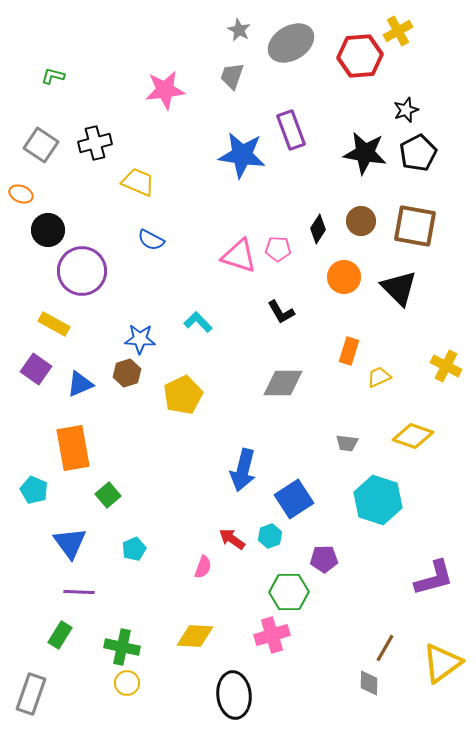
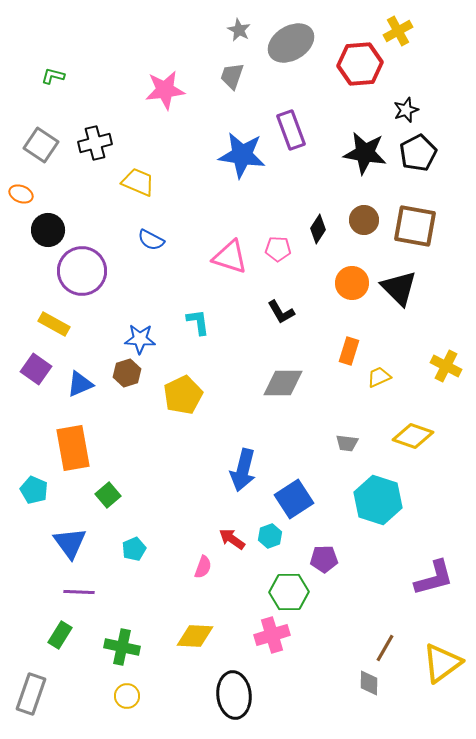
red hexagon at (360, 56): moved 8 px down
brown circle at (361, 221): moved 3 px right, 1 px up
pink triangle at (239, 256): moved 9 px left, 1 px down
orange circle at (344, 277): moved 8 px right, 6 px down
cyan L-shape at (198, 322): rotated 36 degrees clockwise
yellow circle at (127, 683): moved 13 px down
